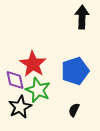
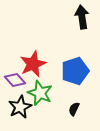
black arrow: rotated 10 degrees counterclockwise
red star: rotated 16 degrees clockwise
purple diamond: rotated 30 degrees counterclockwise
green star: moved 2 px right, 3 px down
black semicircle: moved 1 px up
